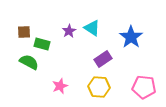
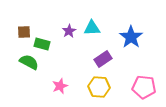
cyan triangle: rotated 36 degrees counterclockwise
